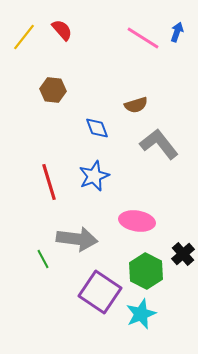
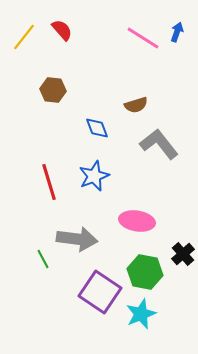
green hexagon: moved 1 px left, 1 px down; rotated 16 degrees counterclockwise
